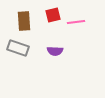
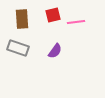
brown rectangle: moved 2 px left, 2 px up
purple semicircle: rotated 56 degrees counterclockwise
